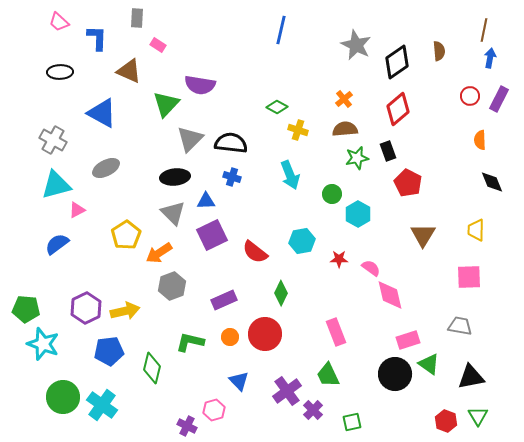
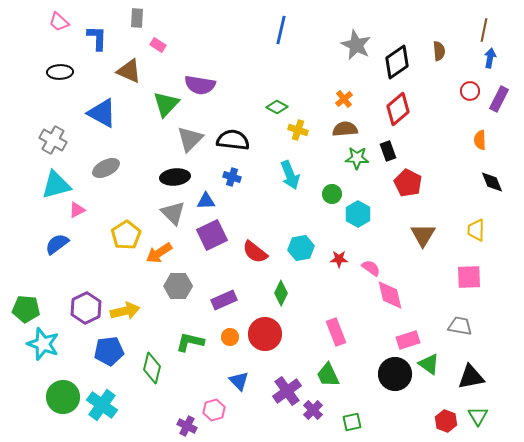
red circle at (470, 96): moved 5 px up
black semicircle at (231, 143): moved 2 px right, 3 px up
green star at (357, 158): rotated 15 degrees clockwise
cyan hexagon at (302, 241): moved 1 px left, 7 px down
gray hexagon at (172, 286): moved 6 px right; rotated 20 degrees clockwise
